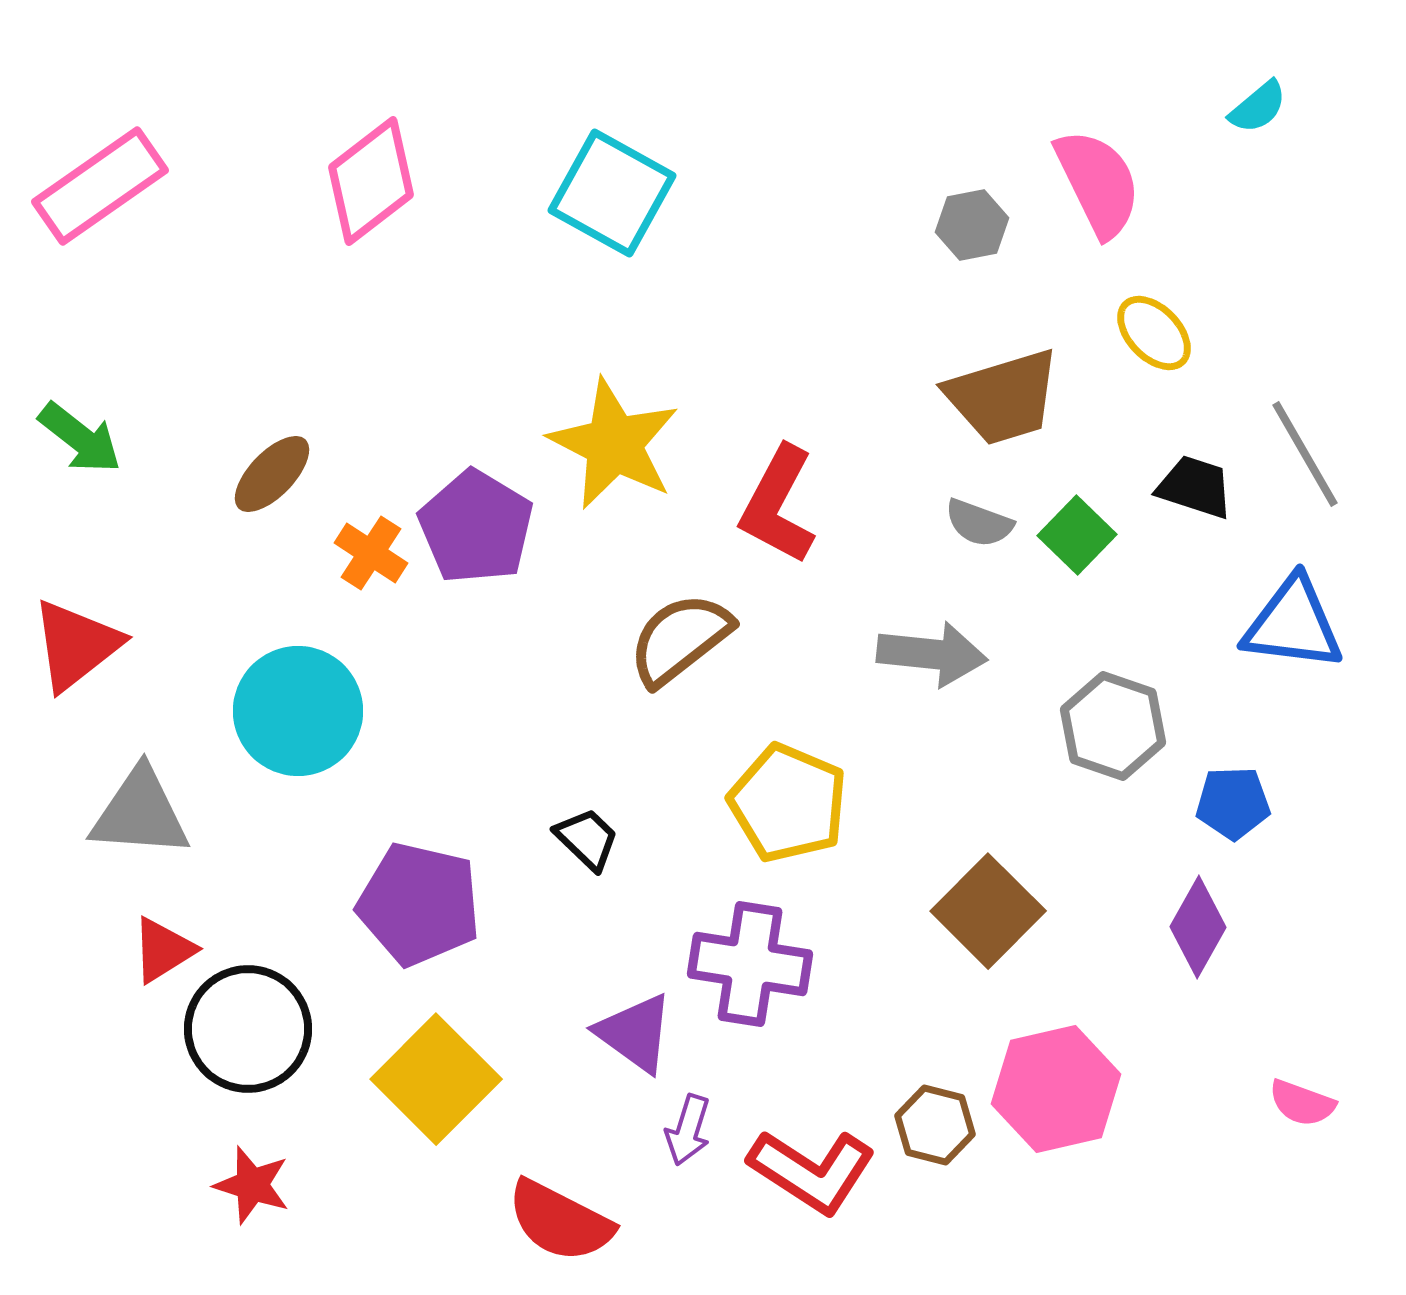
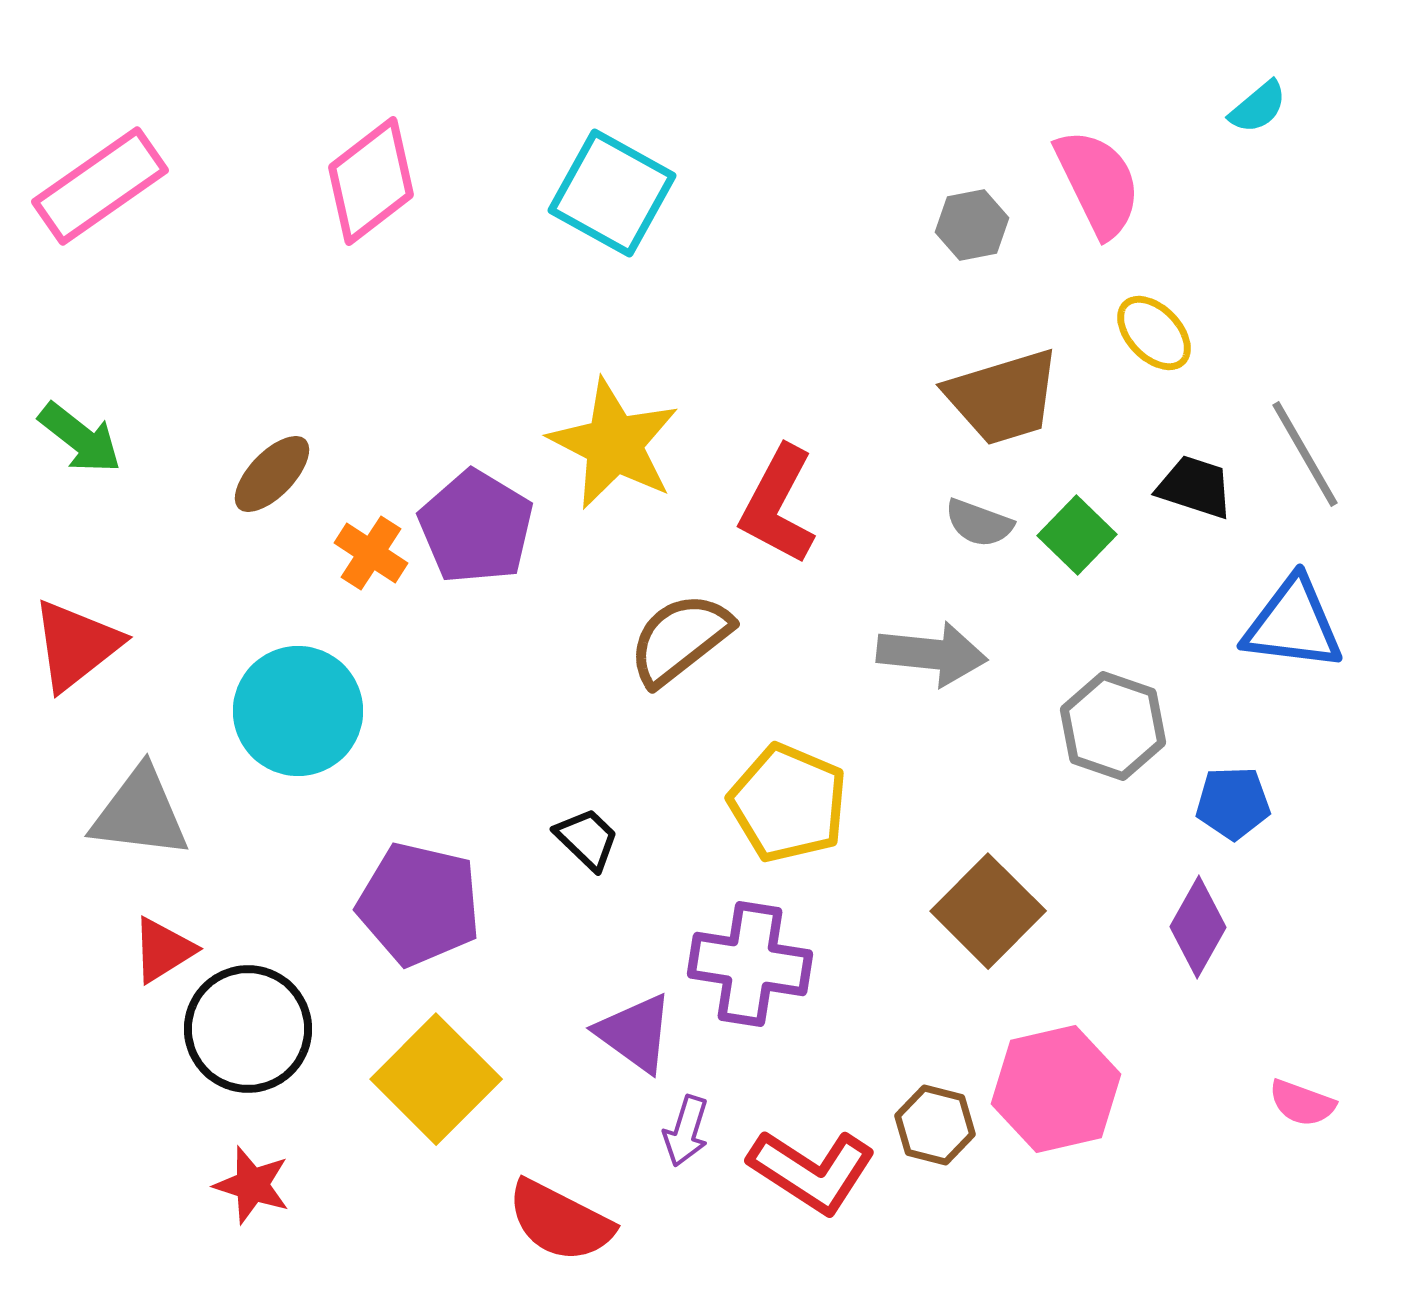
gray triangle at (140, 813): rotated 3 degrees clockwise
purple arrow at (688, 1130): moved 2 px left, 1 px down
